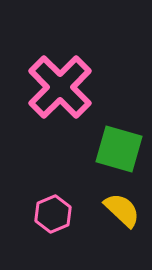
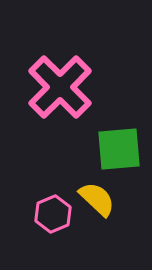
green square: rotated 21 degrees counterclockwise
yellow semicircle: moved 25 px left, 11 px up
